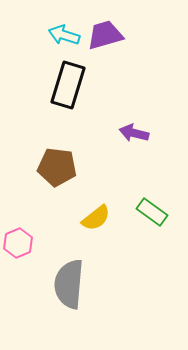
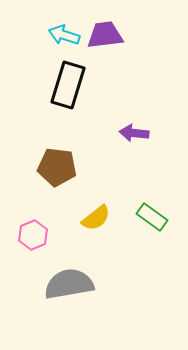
purple trapezoid: rotated 9 degrees clockwise
purple arrow: rotated 8 degrees counterclockwise
green rectangle: moved 5 px down
pink hexagon: moved 15 px right, 8 px up
gray semicircle: rotated 75 degrees clockwise
